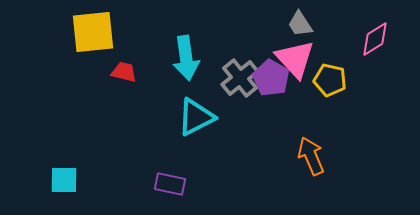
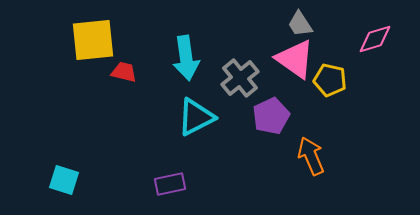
yellow square: moved 8 px down
pink diamond: rotated 15 degrees clockwise
pink triangle: rotated 12 degrees counterclockwise
purple pentagon: moved 38 px down; rotated 18 degrees clockwise
cyan square: rotated 16 degrees clockwise
purple rectangle: rotated 24 degrees counterclockwise
